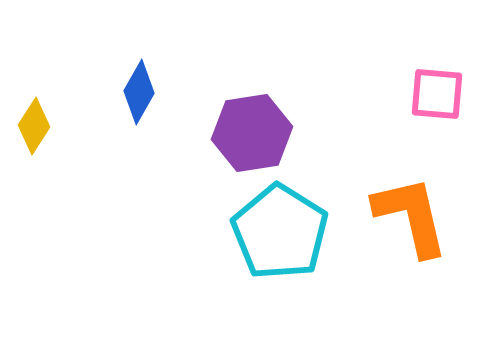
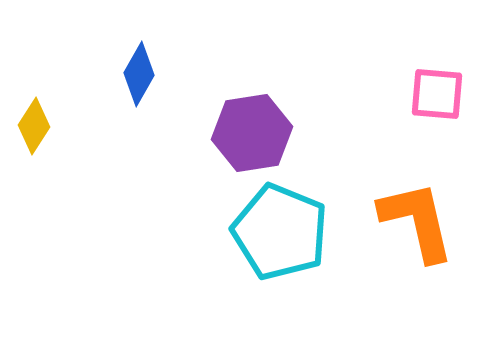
blue diamond: moved 18 px up
orange L-shape: moved 6 px right, 5 px down
cyan pentagon: rotated 10 degrees counterclockwise
